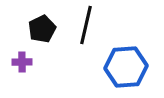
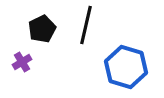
purple cross: rotated 30 degrees counterclockwise
blue hexagon: rotated 21 degrees clockwise
